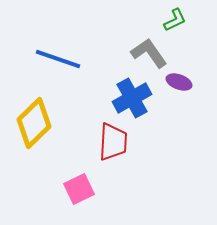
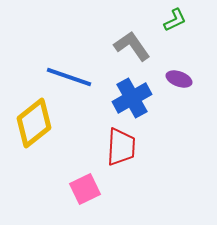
gray L-shape: moved 17 px left, 7 px up
blue line: moved 11 px right, 18 px down
purple ellipse: moved 3 px up
yellow diamond: rotated 6 degrees clockwise
red trapezoid: moved 8 px right, 5 px down
pink square: moved 6 px right
